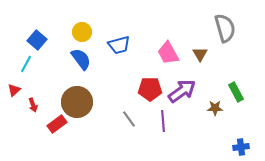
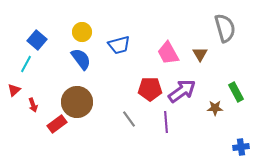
purple line: moved 3 px right, 1 px down
